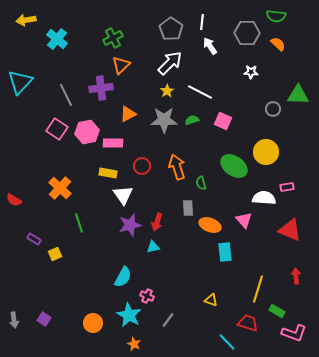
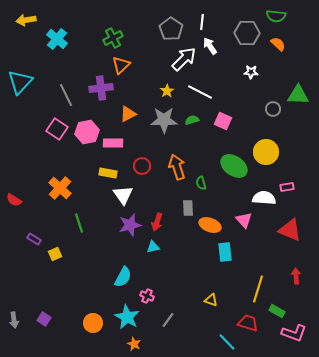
white arrow at (170, 63): moved 14 px right, 4 px up
cyan star at (129, 315): moved 2 px left, 2 px down
